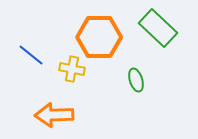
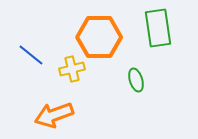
green rectangle: rotated 39 degrees clockwise
yellow cross: rotated 25 degrees counterclockwise
orange arrow: rotated 18 degrees counterclockwise
